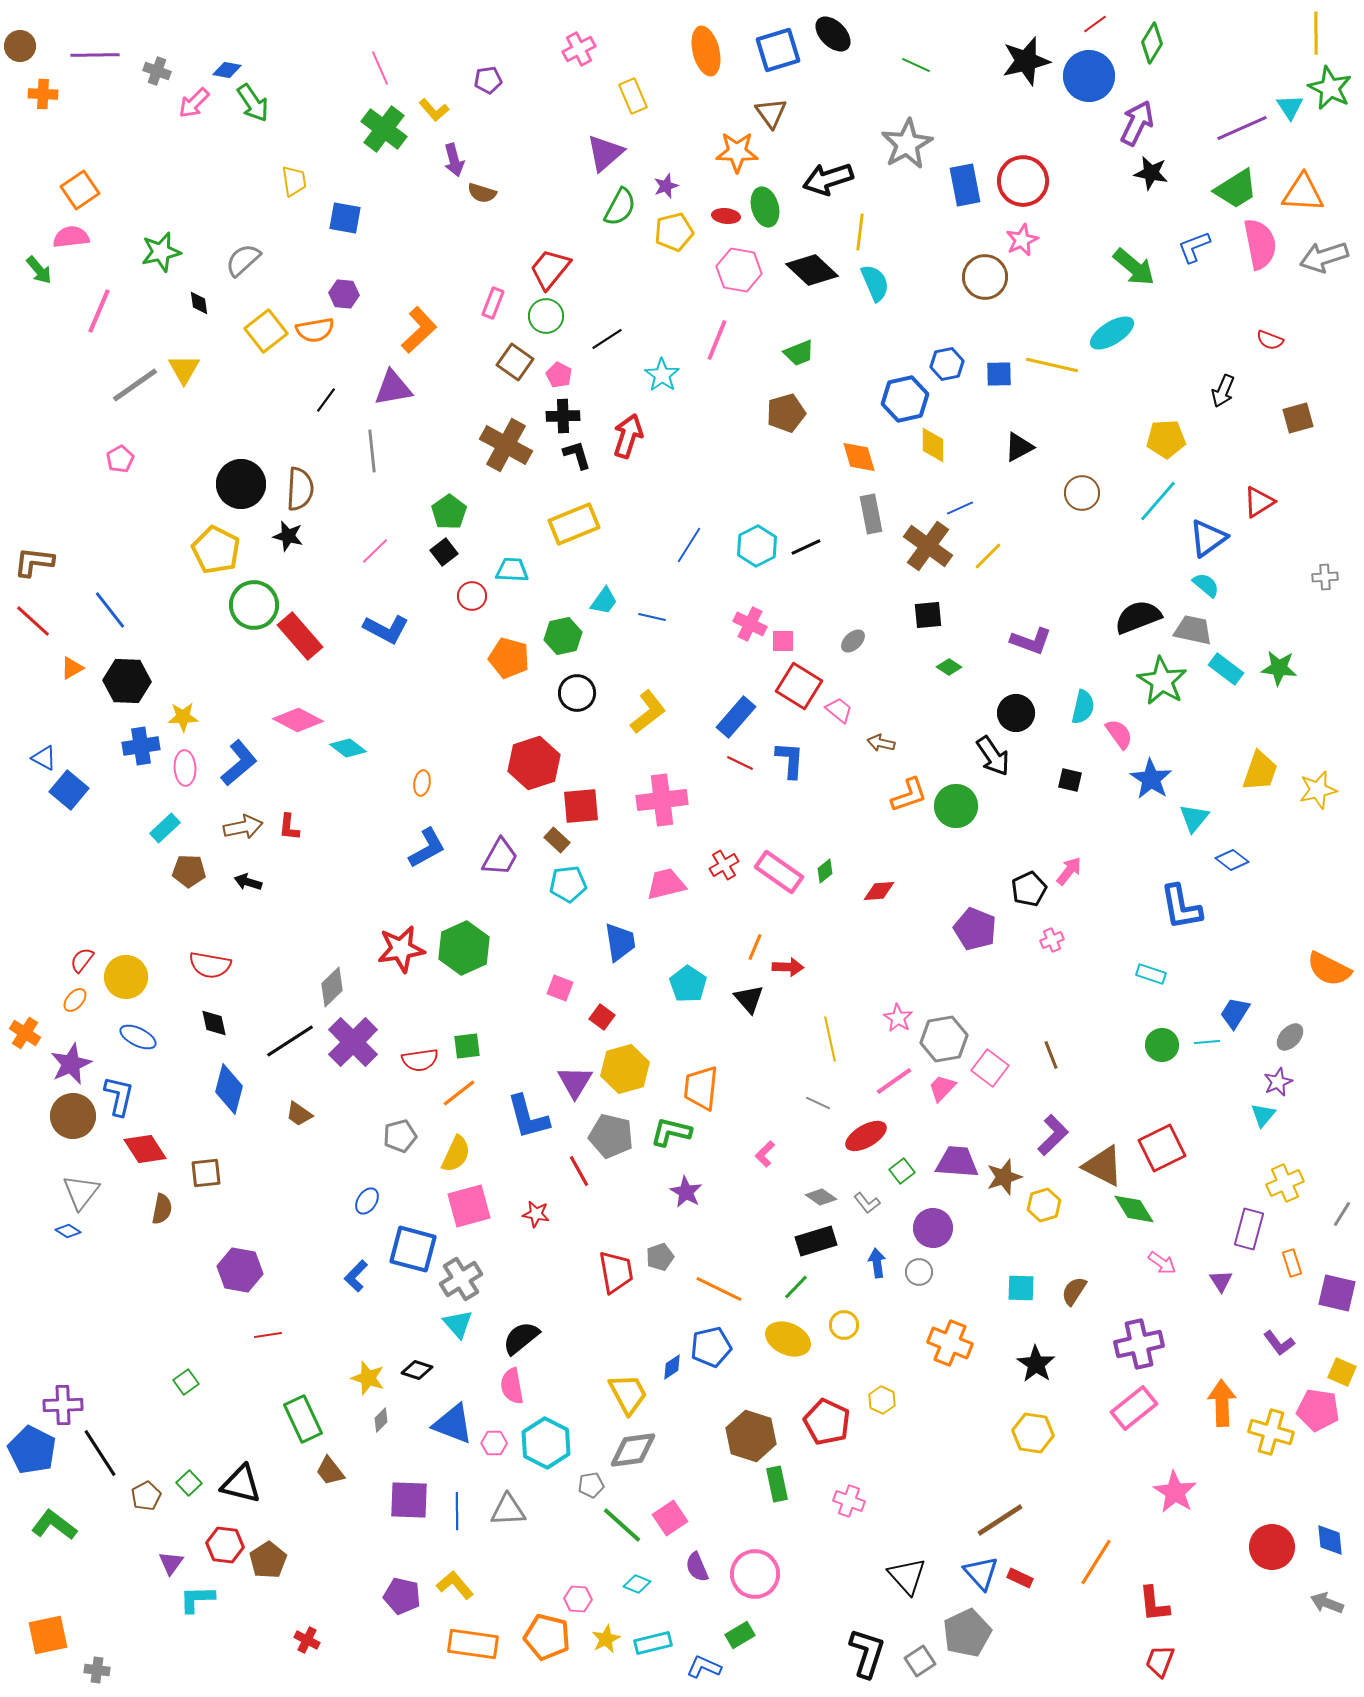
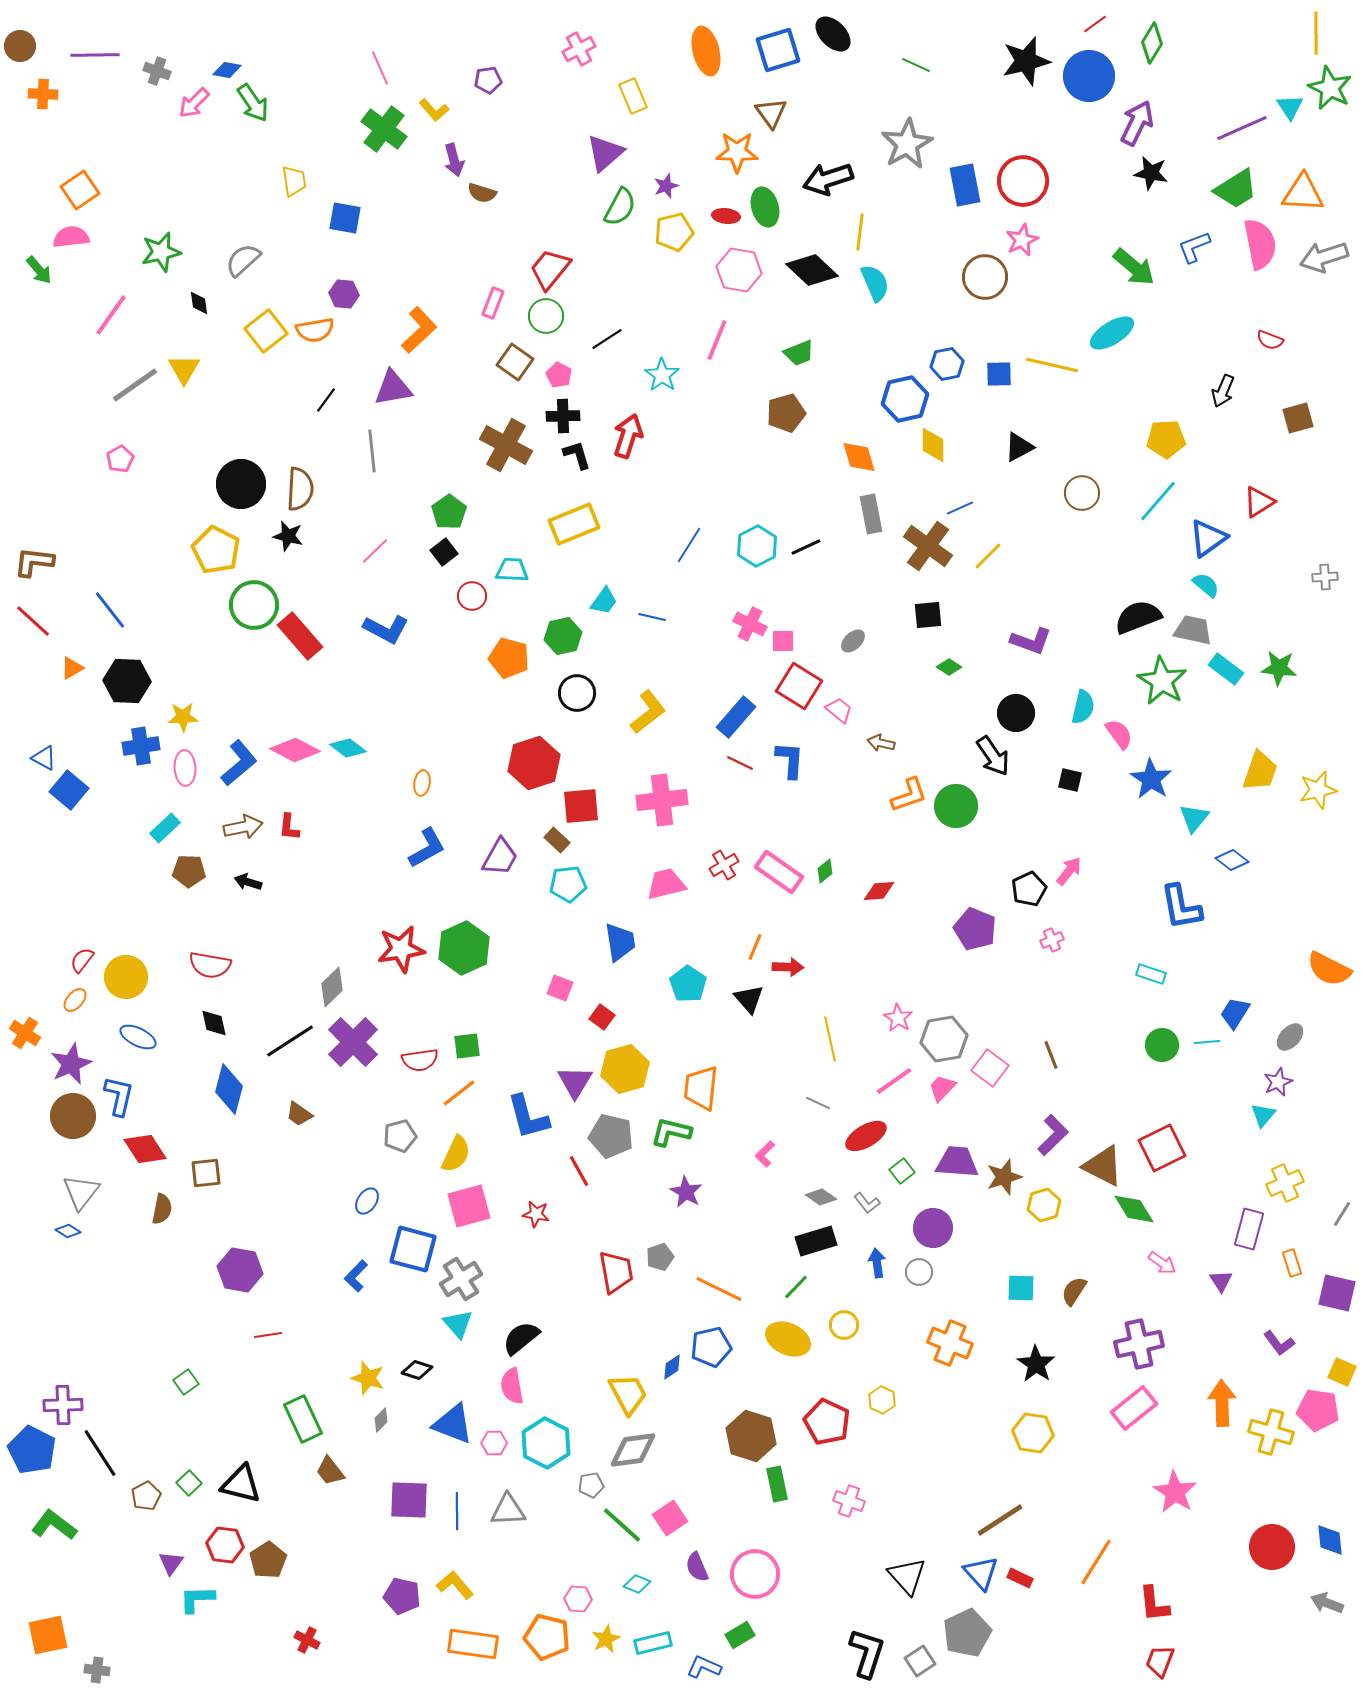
pink line at (99, 311): moved 12 px right, 4 px down; rotated 12 degrees clockwise
pink diamond at (298, 720): moved 3 px left, 30 px down
